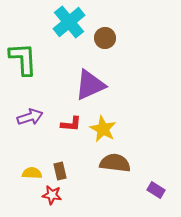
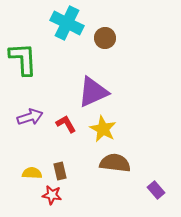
cyan cross: moved 2 px left, 1 px down; rotated 24 degrees counterclockwise
purple triangle: moved 3 px right, 7 px down
red L-shape: moved 5 px left; rotated 125 degrees counterclockwise
purple rectangle: rotated 18 degrees clockwise
